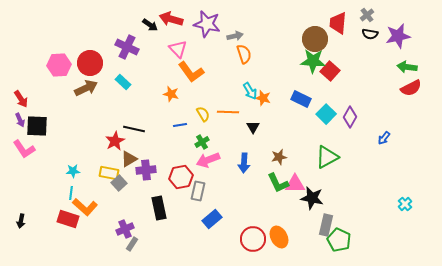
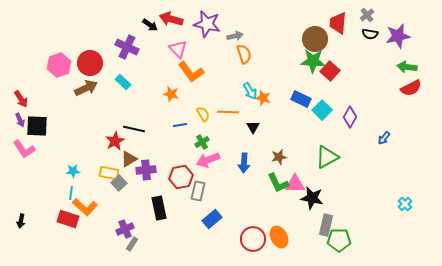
pink hexagon at (59, 65): rotated 15 degrees counterclockwise
cyan square at (326, 114): moved 4 px left, 4 px up
green pentagon at (339, 240): rotated 25 degrees counterclockwise
